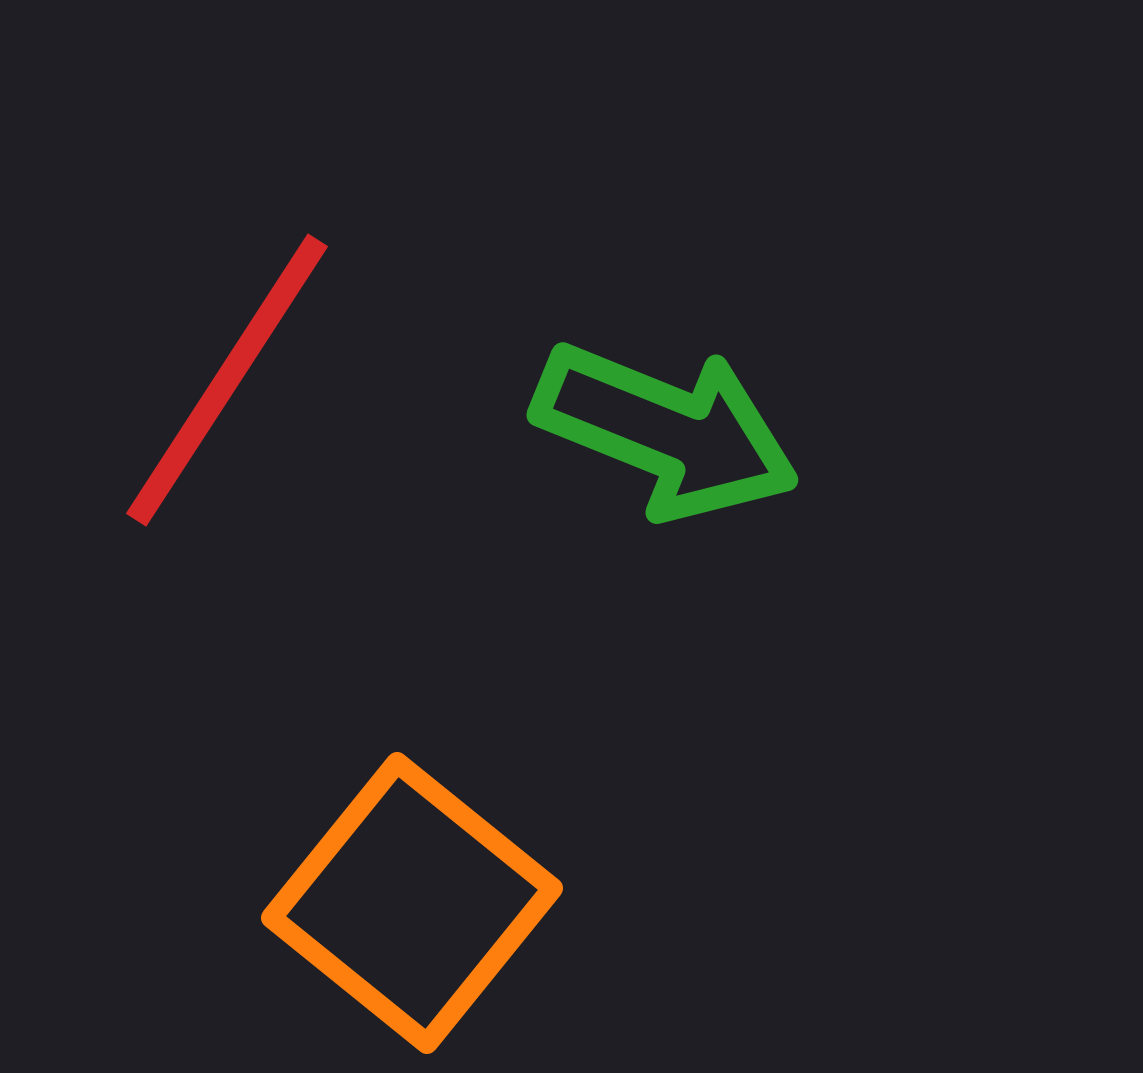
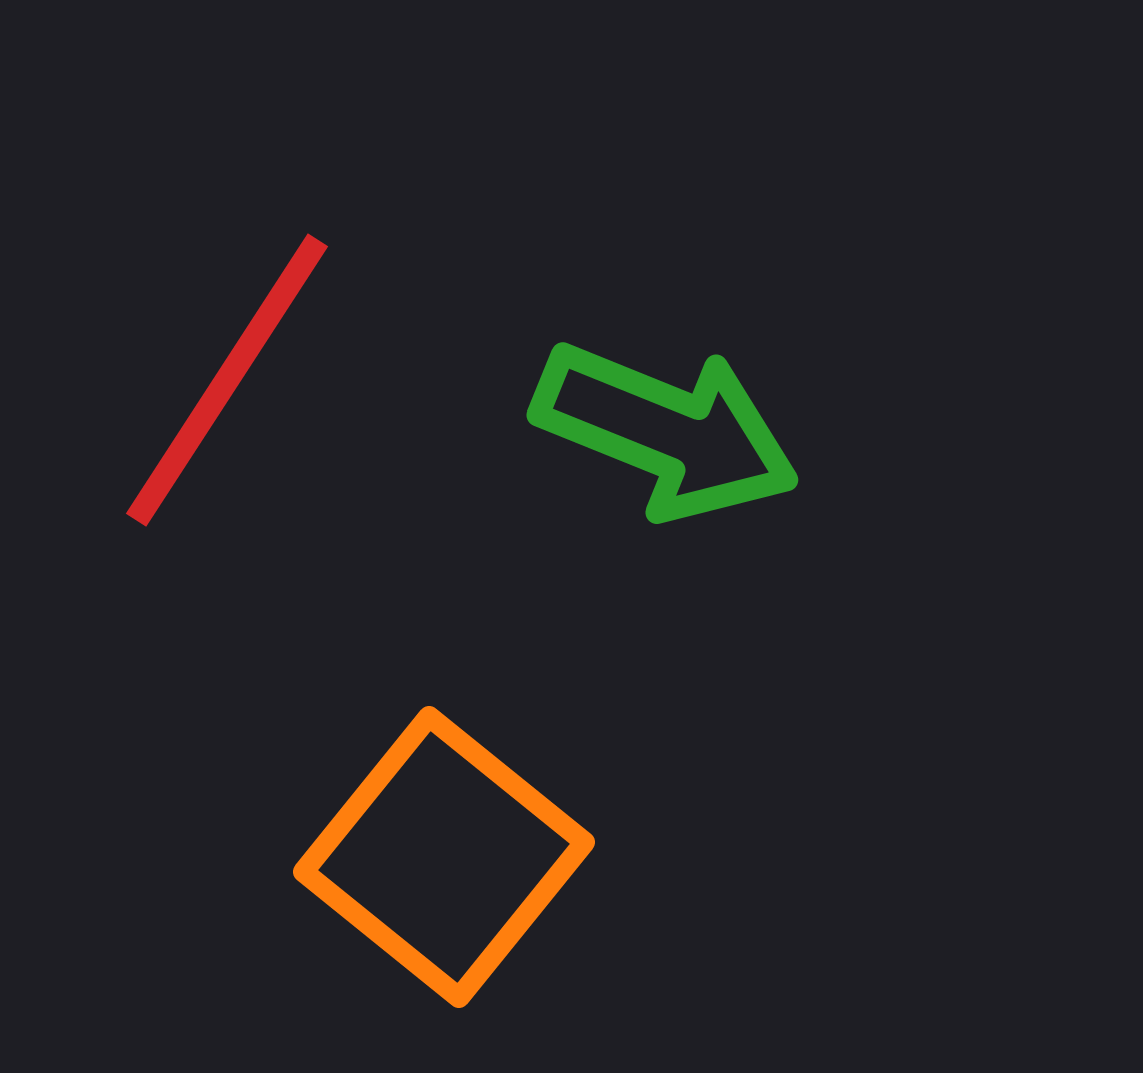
orange square: moved 32 px right, 46 px up
